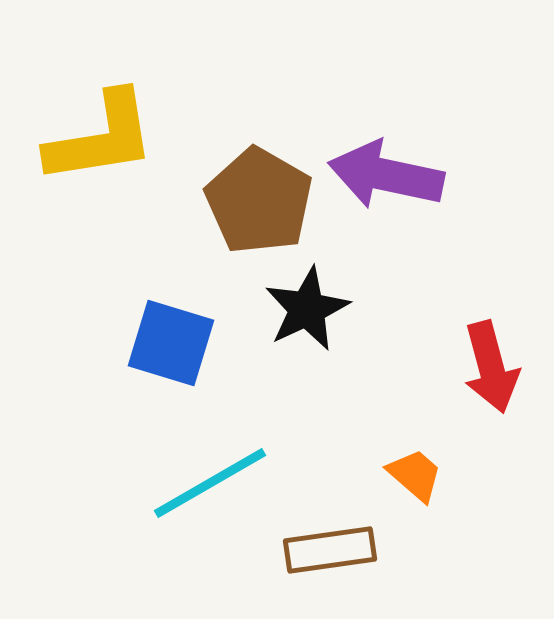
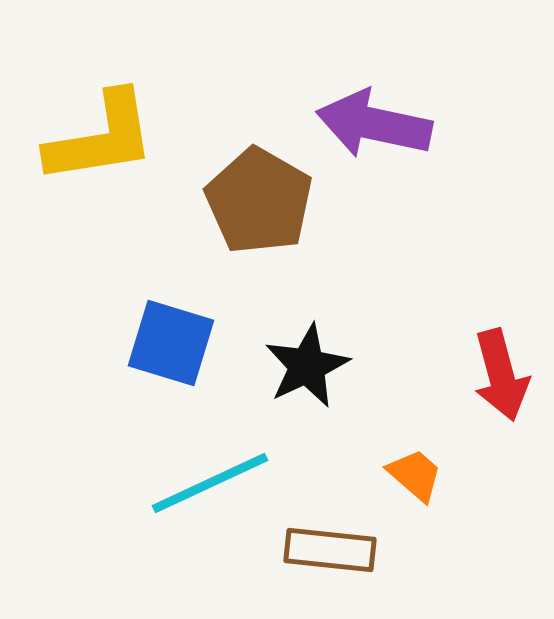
purple arrow: moved 12 px left, 51 px up
black star: moved 57 px down
red arrow: moved 10 px right, 8 px down
cyan line: rotated 5 degrees clockwise
brown rectangle: rotated 14 degrees clockwise
